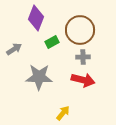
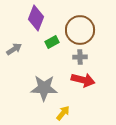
gray cross: moved 3 px left
gray star: moved 5 px right, 11 px down
